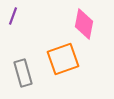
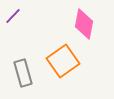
purple line: rotated 24 degrees clockwise
orange square: moved 2 px down; rotated 16 degrees counterclockwise
